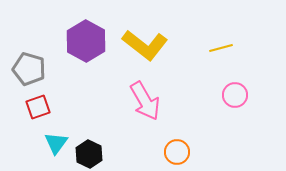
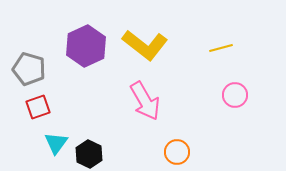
purple hexagon: moved 5 px down; rotated 6 degrees clockwise
